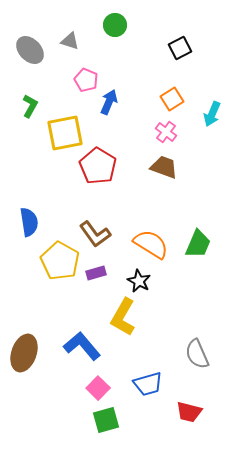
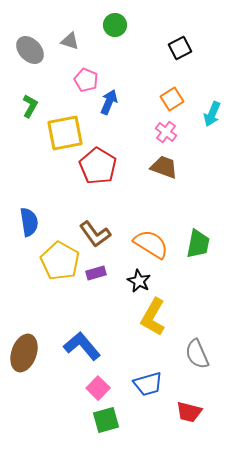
green trapezoid: rotated 12 degrees counterclockwise
yellow L-shape: moved 30 px right
